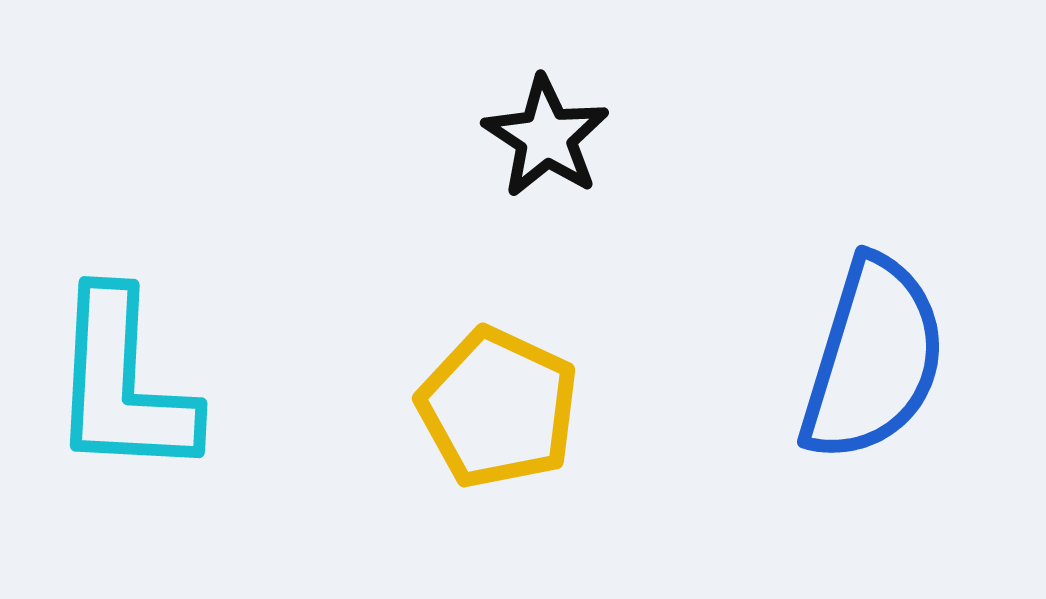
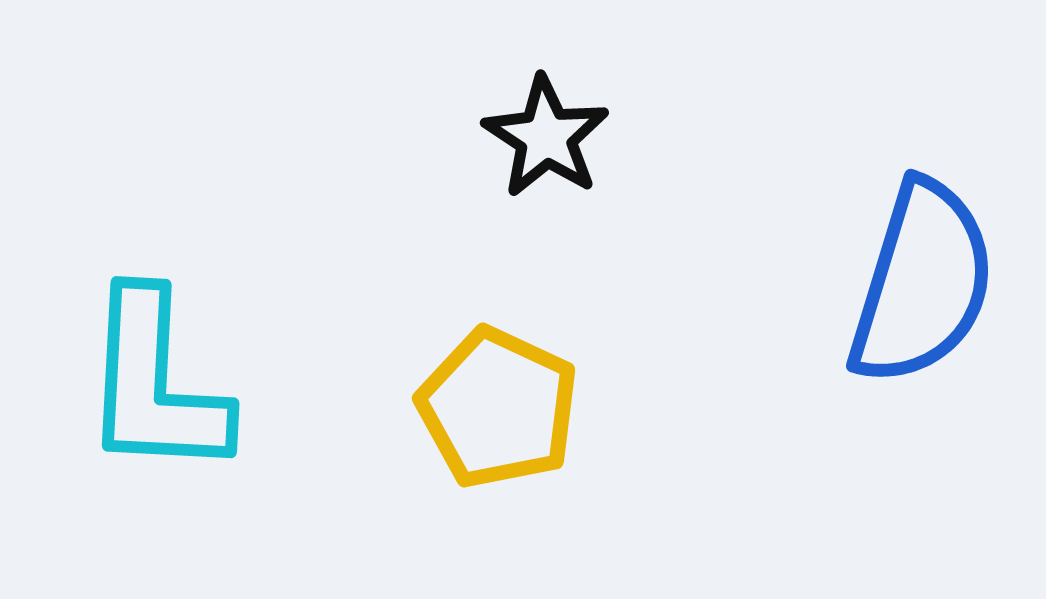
blue semicircle: moved 49 px right, 76 px up
cyan L-shape: moved 32 px right
